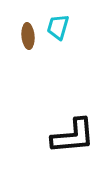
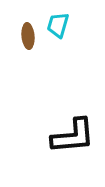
cyan trapezoid: moved 2 px up
